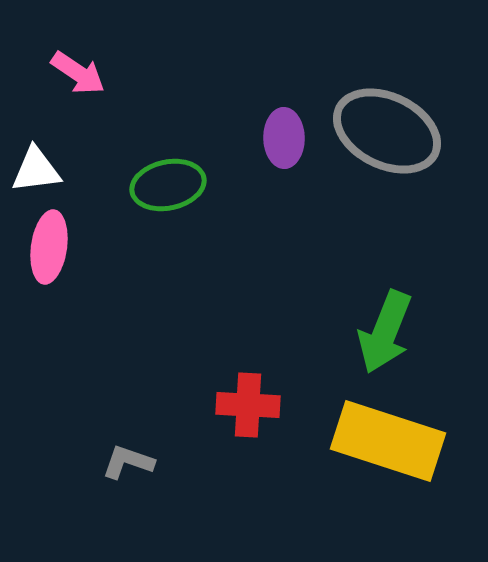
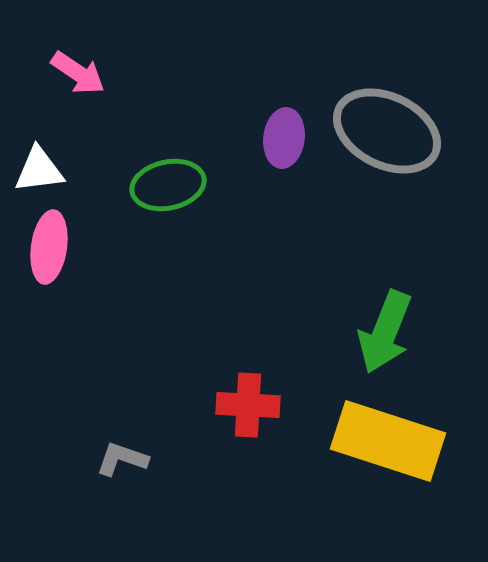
purple ellipse: rotated 8 degrees clockwise
white triangle: moved 3 px right
gray L-shape: moved 6 px left, 3 px up
